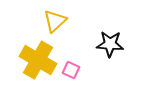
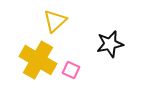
black star: rotated 16 degrees counterclockwise
